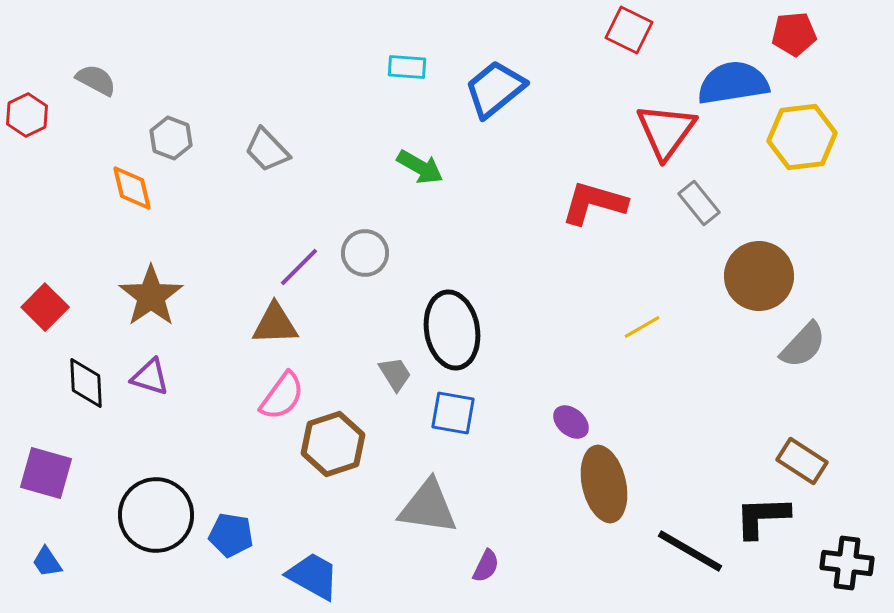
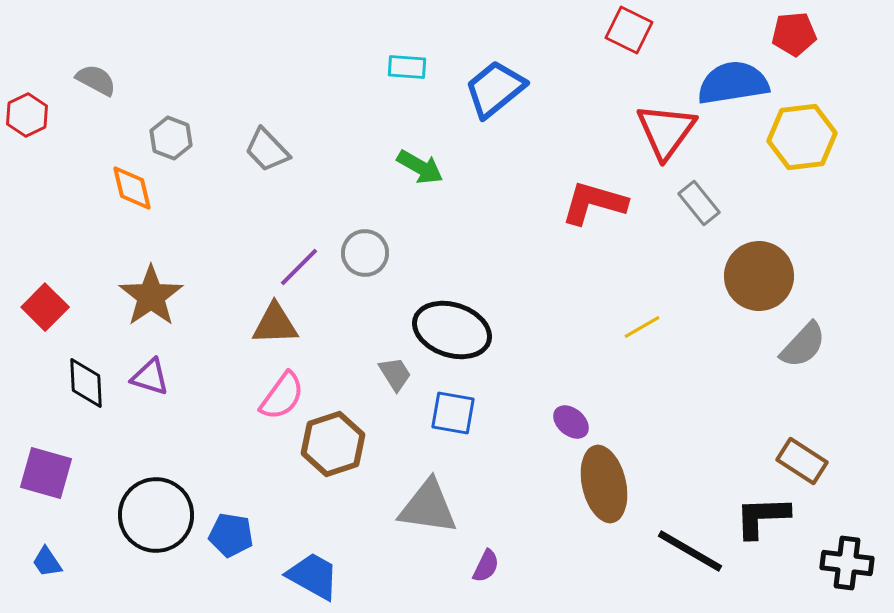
black ellipse at (452, 330): rotated 62 degrees counterclockwise
